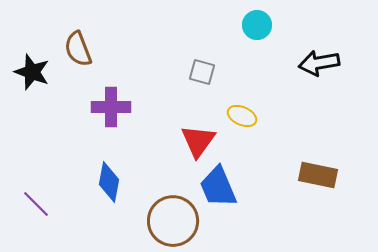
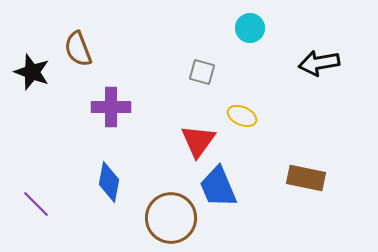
cyan circle: moved 7 px left, 3 px down
brown rectangle: moved 12 px left, 3 px down
brown circle: moved 2 px left, 3 px up
